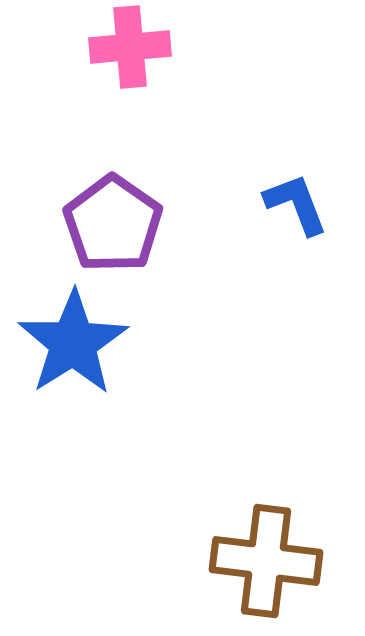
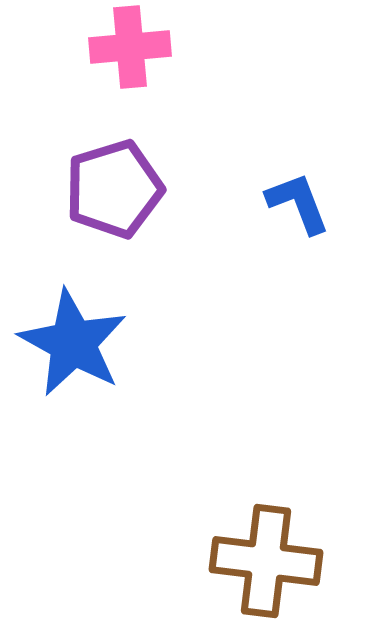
blue L-shape: moved 2 px right, 1 px up
purple pentagon: moved 1 px right, 35 px up; rotated 20 degrees clockwise
blue star: rotated 11 degrees counterclockwise
